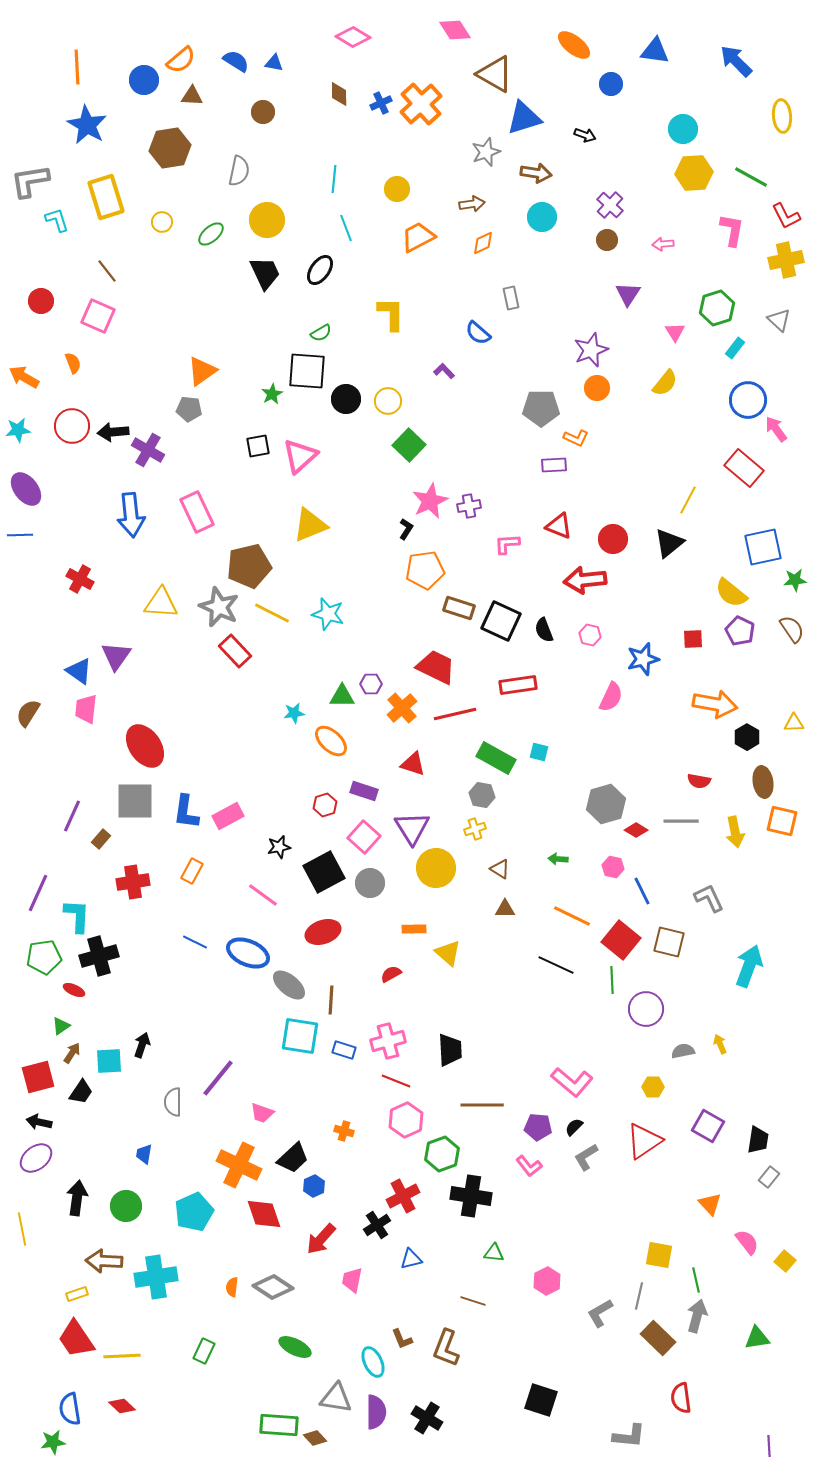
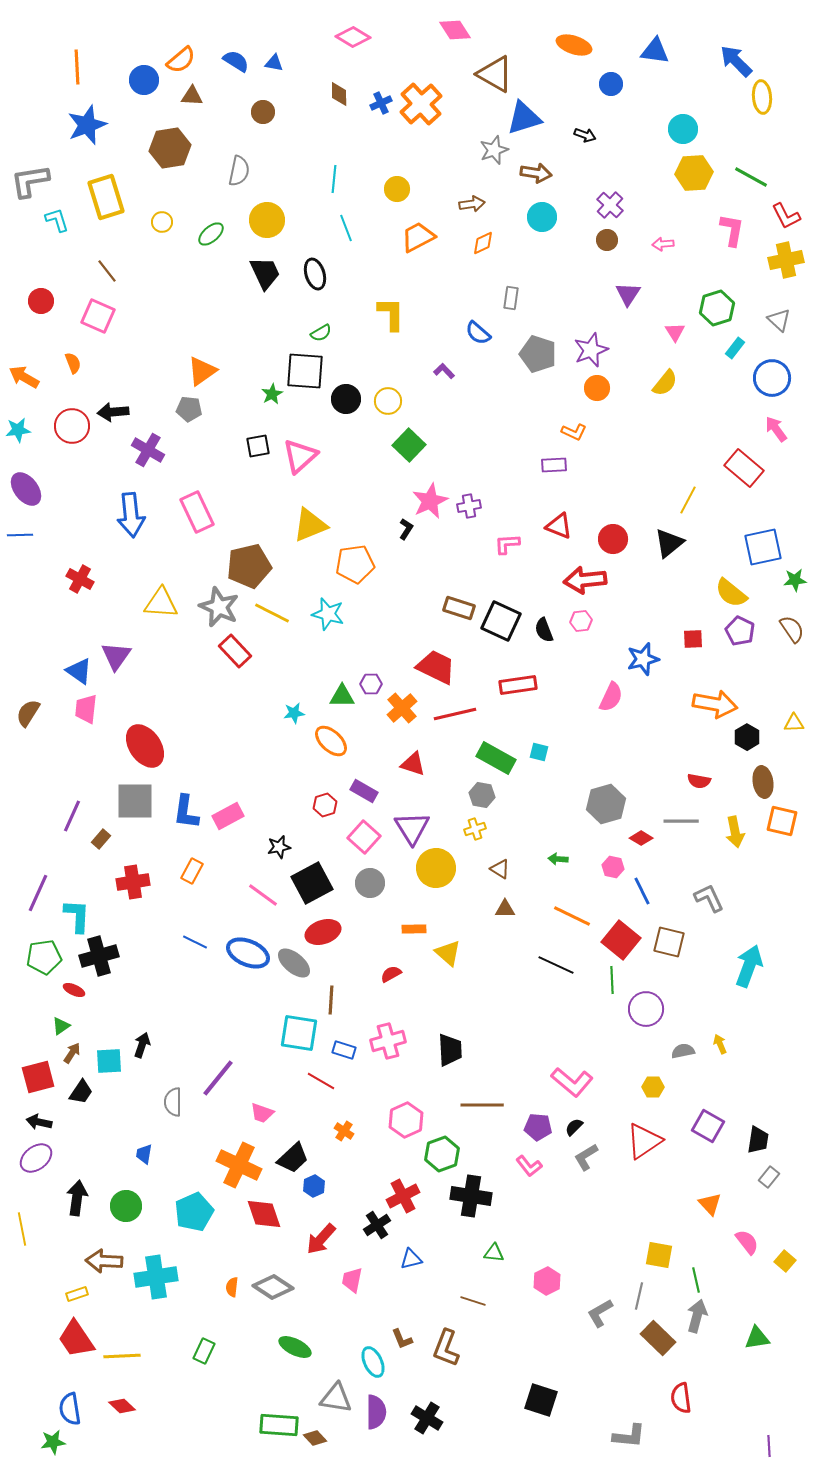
orange ellipse at (574, 45): rotated 20 degrees counterclockwise
yellow ellipse at (782, 116): moved 20 px left, 19 px up
blue star at (87, 125): rotated 21 degrees clockwise
gray star at (486, 152): moved 8 px right, 2 px up
black ellipse at (320, 270): moved 5 px left, 4 px down; rotated 52 degrees counterclockwise
gray rectangle at (511, 298): rotated 20 degrees clockwise
black square at (307, 371): moved 2 px left
blue circle at (748, 400): moved 24 px right, 22 px up
gray pentagon at (541, 408): moved 3 px left, 54 px up; rotated 18 degrees clockwise
black arrow at (113, 432): moved 20 px up
orange L-shape at (576, 438): moved 2 px left, 6 px up
orange pentagon at (425, 570): moved 70 px left, 6 px up
pink hexagon at (590, 635): moved 9 px left, 14 px up; rotated 20 degrees counterclockwise
purple rectangle at (364, 791): rotated 12 degrees clockwise
red diamond at (636, 830): moved 5 px right, 8 px down
black square at (324, 872): moved 12 px left, 11 px down
gray ellipse at (289, 985): moved 5 px right, 22 px up
cyan square at (300, 1036): moved 1 px left, 3 px up
red line at (396, 1081): moved 75 px left; rotated 8 degrees clockwise
orange cross at (344, 1131): rotated 18 degrees clockwise
